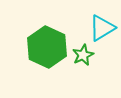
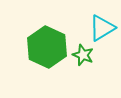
green star: rotated 25 degrees counterclockwise
